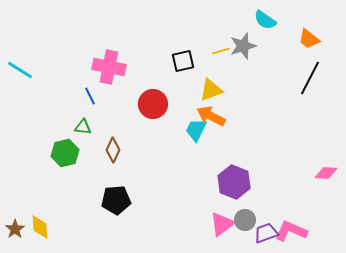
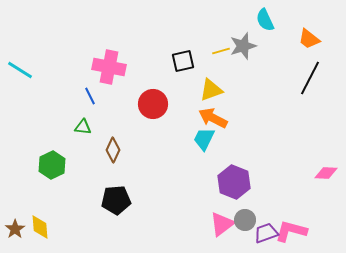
cyan semicircle: rotated 30 degrees clockwise
orange arrow: moved 2 px right, 2 px down
cyan trapezoid: moved 8 px right, 9 px down
green hexagon: moved 13 px left, 12 px down; rotated 12 degrees counterclockwise
pink L-shape: rotated 8 degrees counterclockwise
